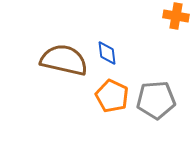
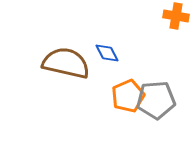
blue diamond: rotated 20 degrees counterclockwise
brown semicircle: moved 2 px right, 3 px down
orange pentagon: moved 16 px right; rotated 24 degrees clockwise
